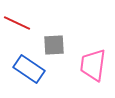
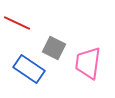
gray square: moved 3 px down; rotated 30 degrees clockwise
pink trapezoid: moved 5 px left, 2 px up
